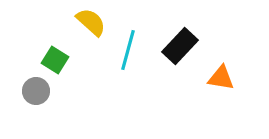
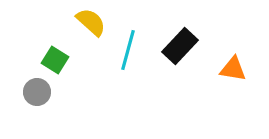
orange triangle: moved 12 px right, 9 px up
gray circle: moved 1 px right, 1 px down
